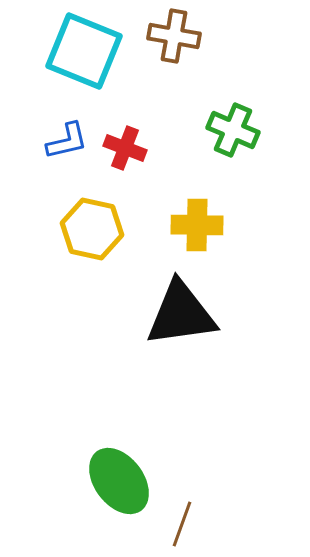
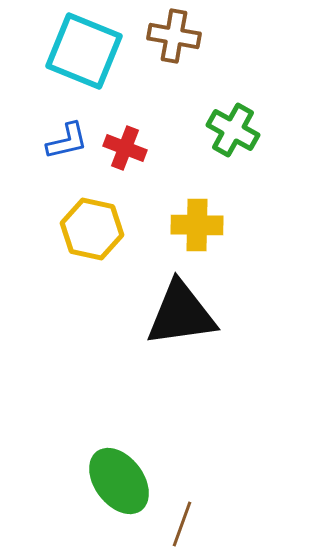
green cross: rotated 6 degrees clockwise
